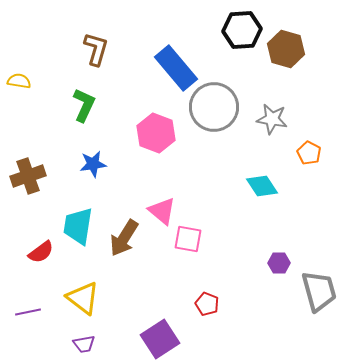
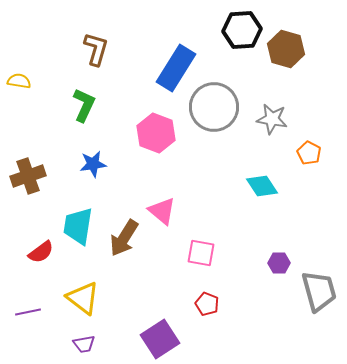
blue rectangle: rotated 72 degrees clockwise
pink square: moved 13 px right, 14 px down
